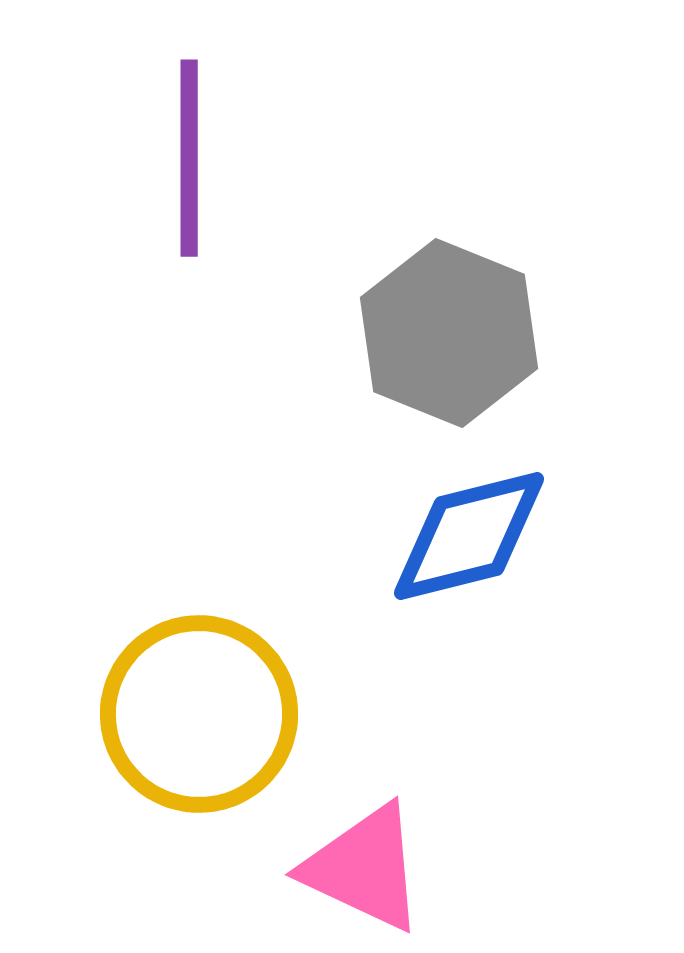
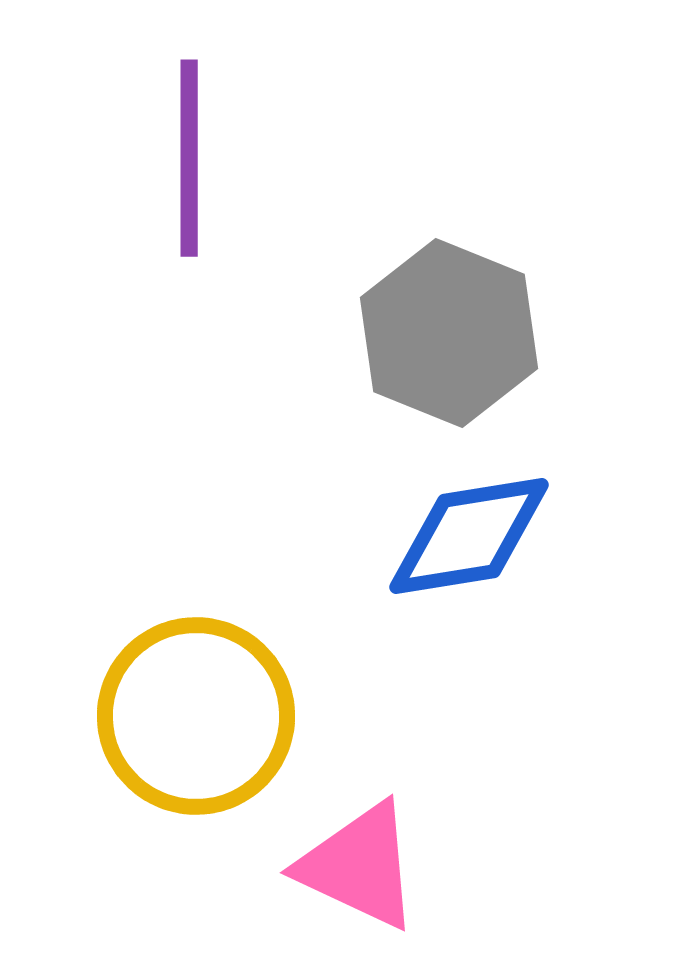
blue diamond: rotated 5 degrees clockwise
yellow circle: moved 3 px left, 2 px down
pink triangle: moved 5 px left, 2 px up
